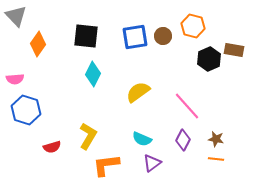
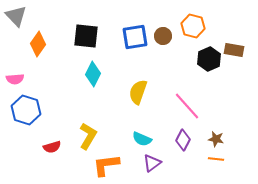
yellow semicircle: rotated 35 degrees counterclockwise
